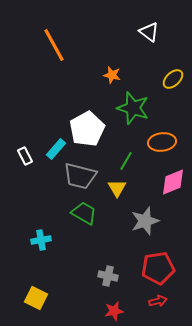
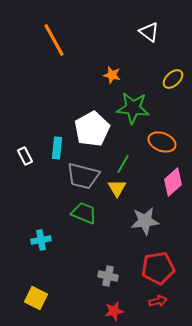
orange line: moved 5 px up
green star: rotated 12 degrees counterclockwise
white pentagon: moved 5 px right
orange ellipse: rotated 28 degrees clockwise
cyan rectangle: moved 1 px right, 1 px up; rotated 35 degrees counterclockwise
green line: moved 3 px left, 3 px down
gray trapezoid: moved 3 px right
pink diamond: rotated 20 degrees counterclockwise
green trapezoid: rotated 8 degrees counterclockwise
gray star: rotated 12 degrees clockwise
